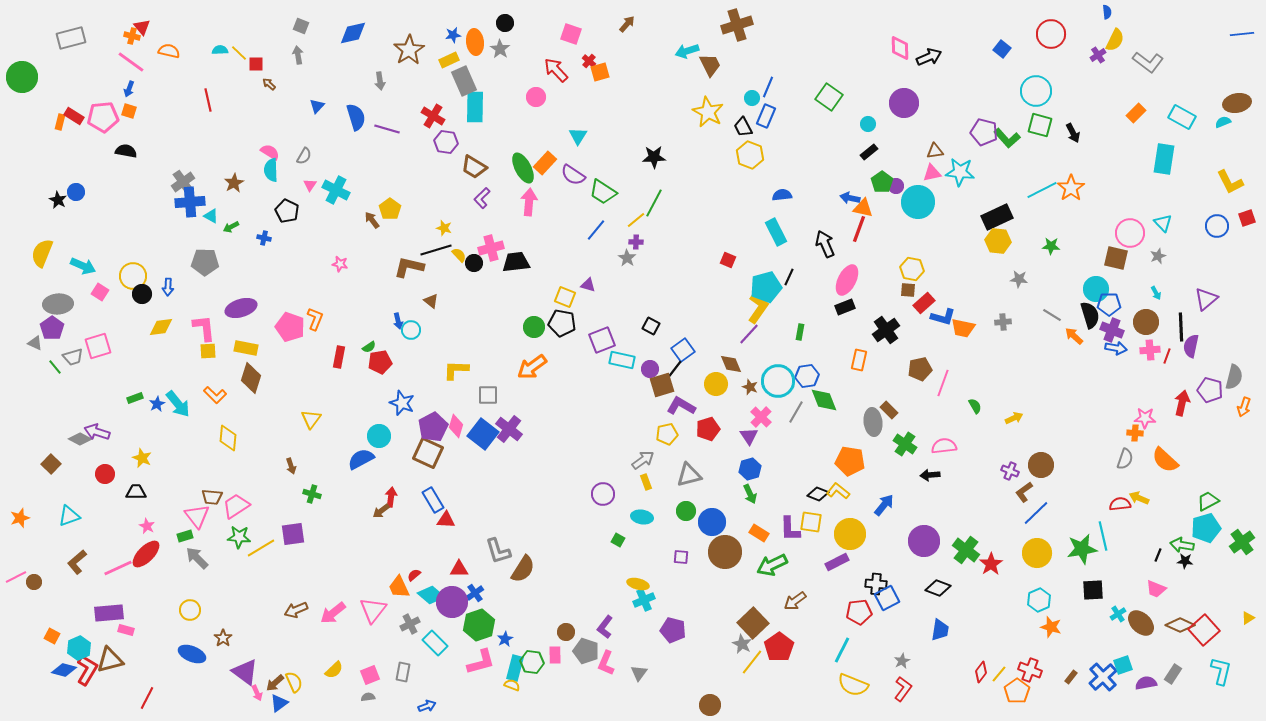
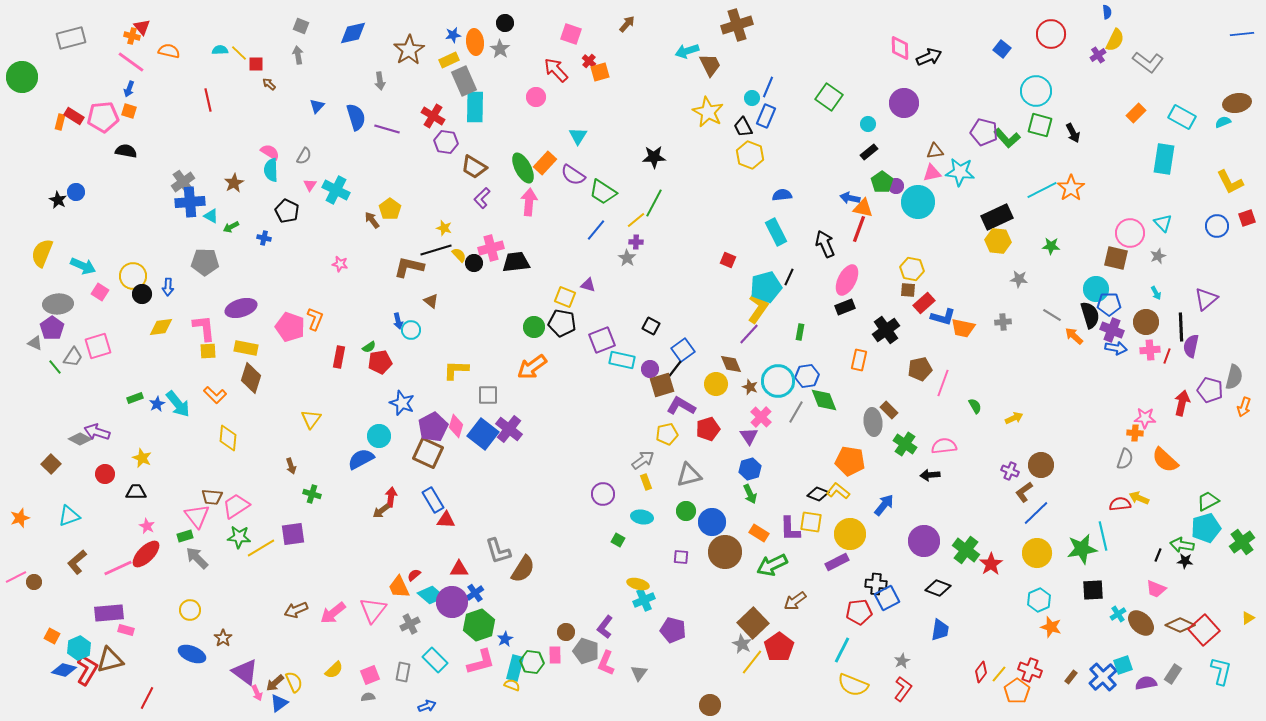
gray trapezoid at (73, 357): rotated 40 degrees counterclockwise
cyan rectangle at (435, 643): moved 17 px down
